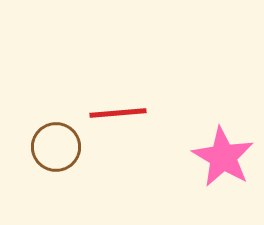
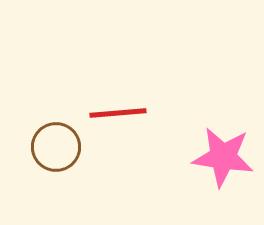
pink star: rotated 22 degrees counterclockwise
